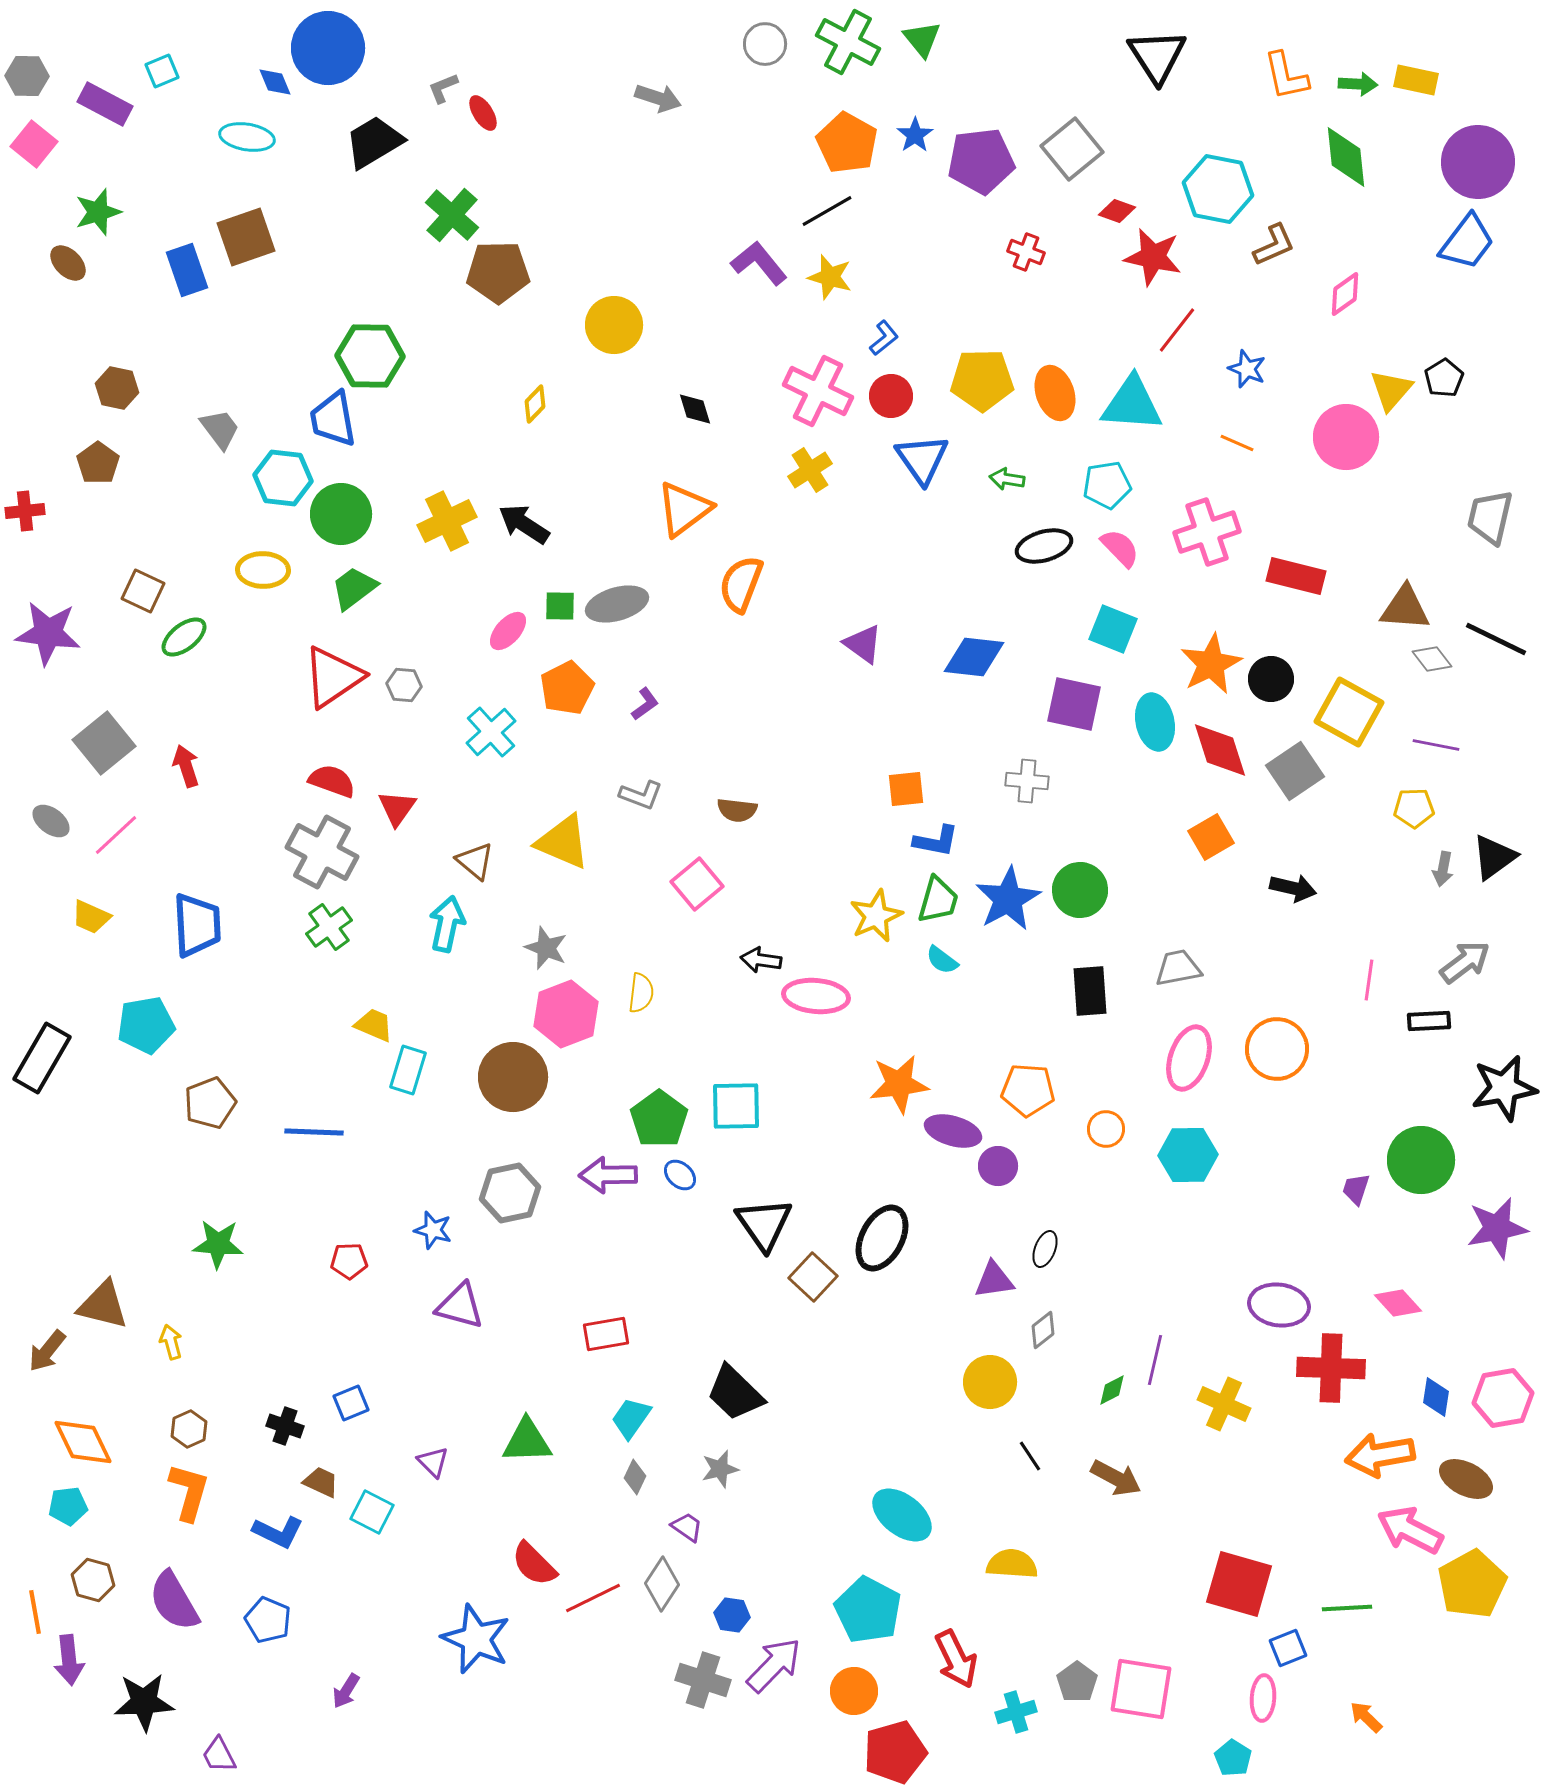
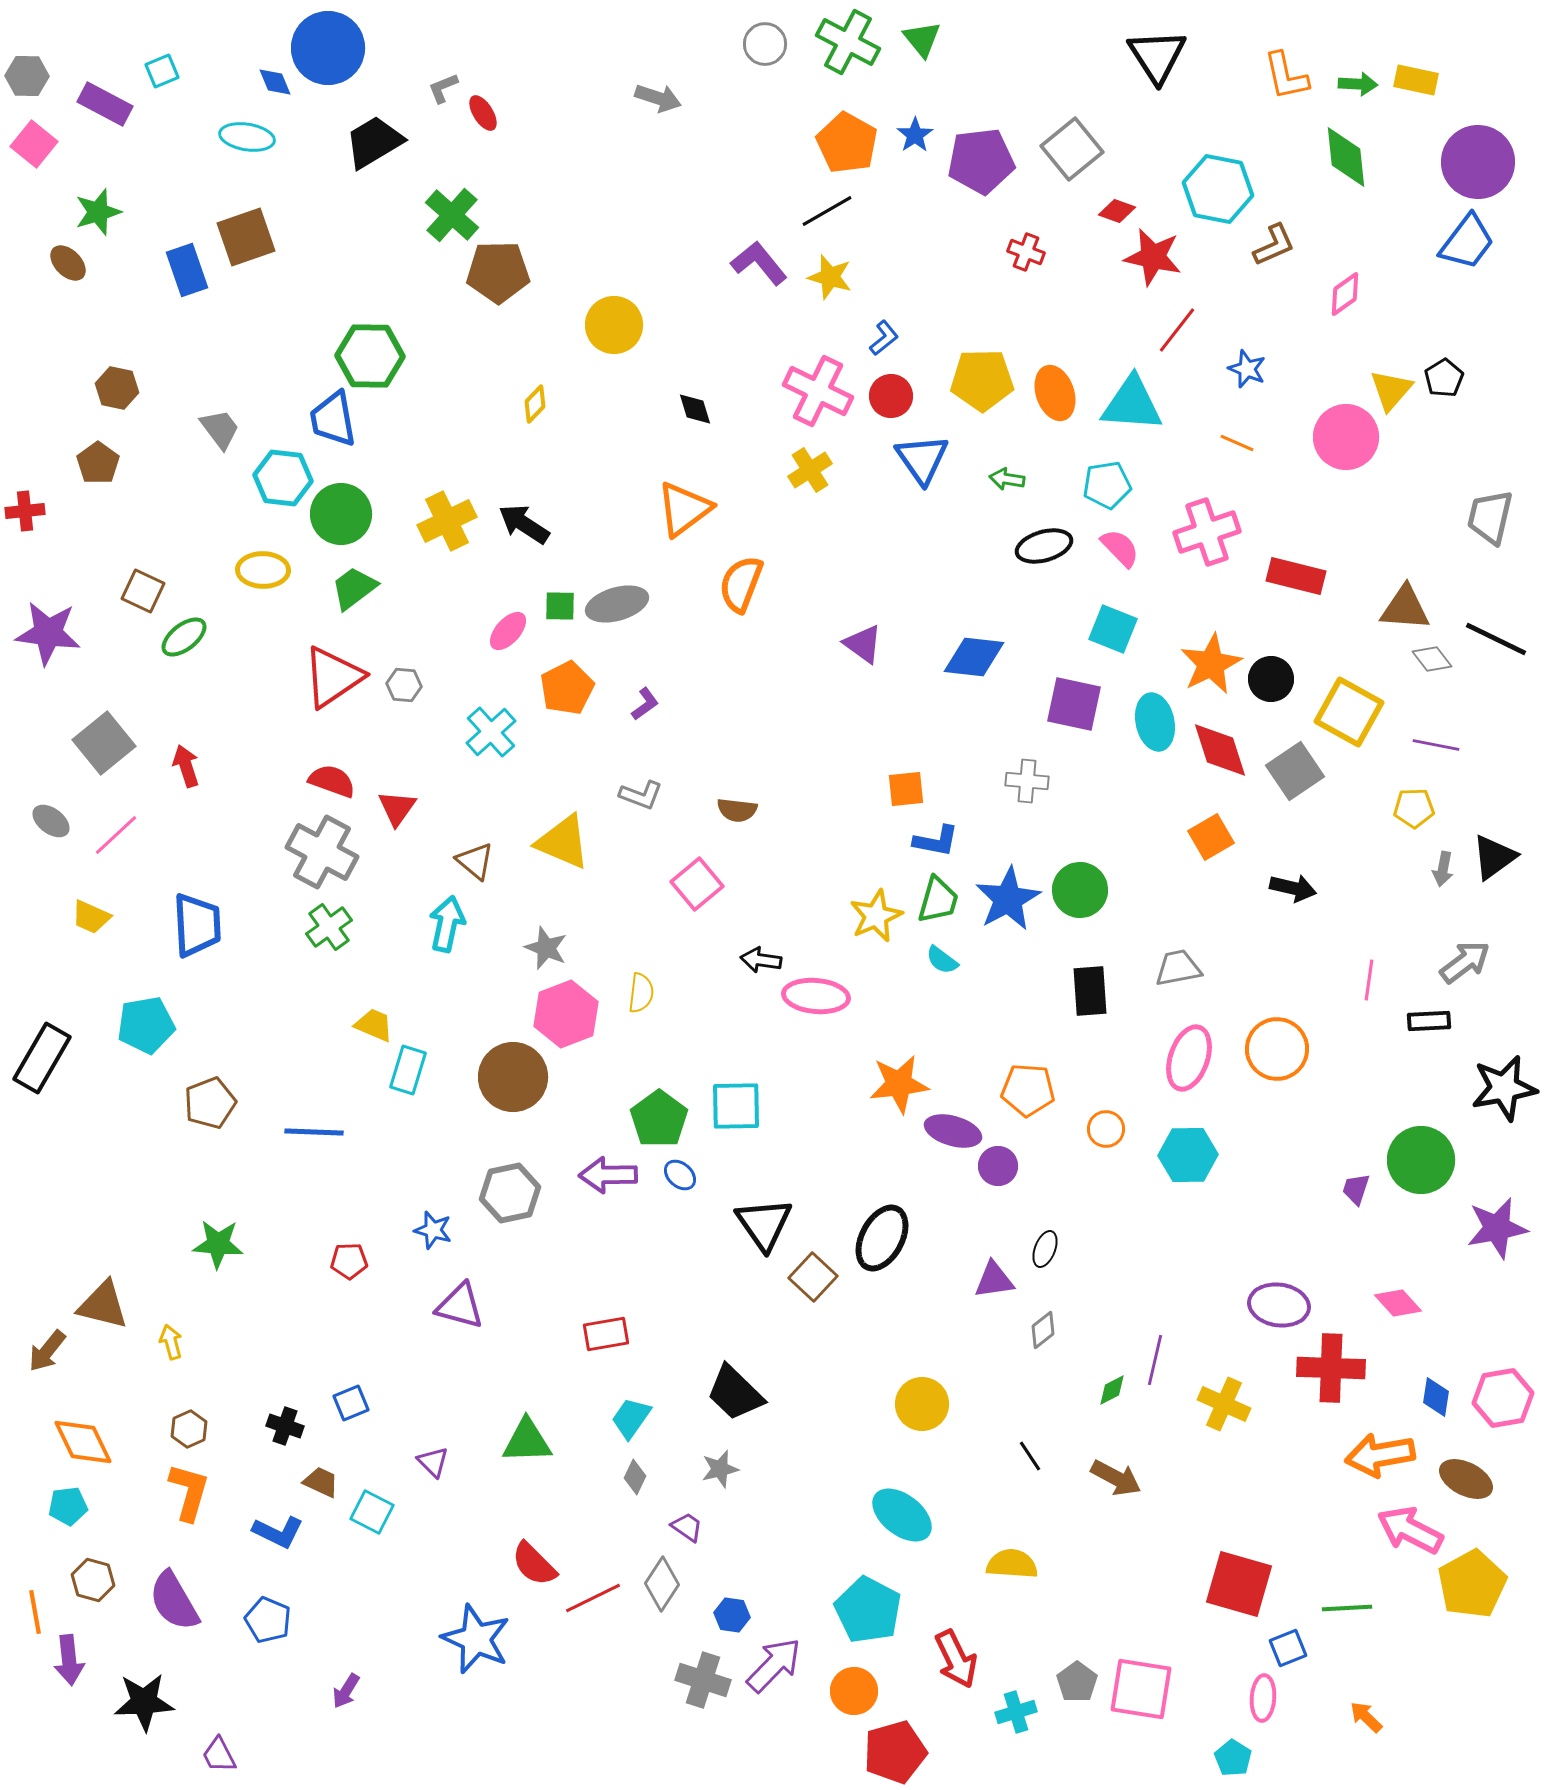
yellow circle at (990, 1382): moved 68 px left, 22 px down
